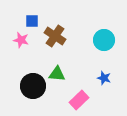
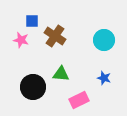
green triangle: moved 4 px right
black circle: moved 1 px down
pink rectangle: rotated 18 degrees clockwise
